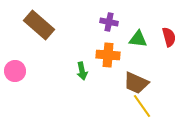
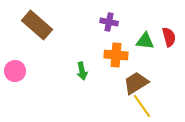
brown rectangle: moved 2 px left
green triangle: moved 7 px right, 2 px down
orange cross: moved 8 px right
brown trapezoid: rotated 124 degrees clockwise
